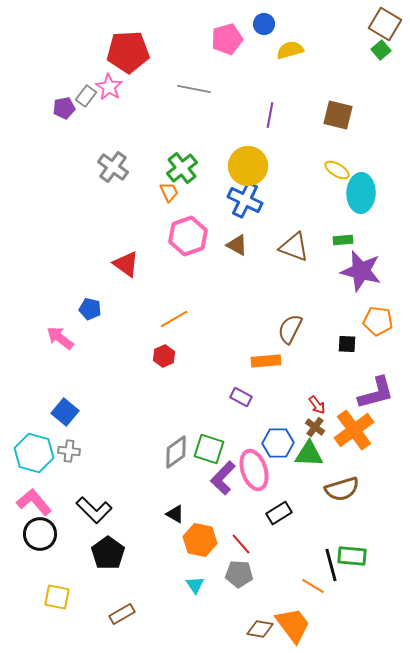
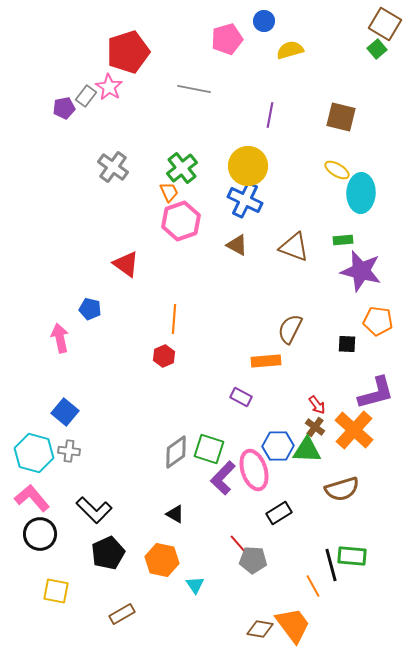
blue circle at (264, 24): moved 3 px up
green square at (381, 50): moved 4 px left, 1 px up
red pentagon at (128, 52): rotated 15 degrees counterclockwise
brown square at (338, 115): moved 3 px right, 2 px down
pink hexagon at (188, 236): moved 7 px left, 15 px up
orange line at (174, 319): rotated 56 degrees counterclockwise
pink arrow at (60, 338): rotated 40 degrees clockwise
orange cross at (354, 430): rotated 12 degrees counterclockwise
blue hexagon at (278, 443): moved 3 px down
green triangle at (309, 454): moved 2 px left, 4 px up
pink L-shape at (34, 502): moved 2 px left, 4 px up
orange hexagon at (200, 540): moved 38 px left, 20 px down
red line at (241, 544): moved 2 px left, 1 px down
black pentagon at (108, 553): rotated 12 degrees clockwise
gray pentagon at (239, 574): moved 14 px right, 14 px up
orange line at (313, 586): rotated 30 degrees clockwise
yellow square at (57, 597): moved 1 px left, 6 px up
